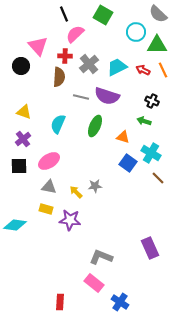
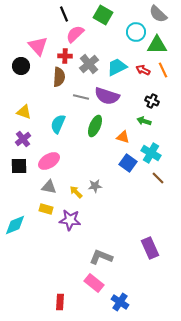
cyan diamond: rotated 30 degrees counterclockwise
